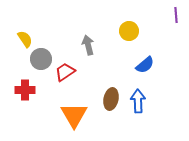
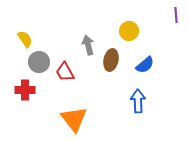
gray circle: moved 2 px left, 3 px down
red trapezoid: rotated 85 degrees counterclockwise
brown ellipse: moved 39 px up
orange triangle: moved 4 px down; rotated 8 degrees counterclockwise
